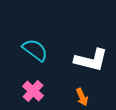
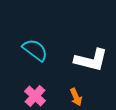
pink cross: moved 2 px right, 5 px down
orange arrow: moved 6 px left
